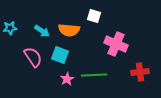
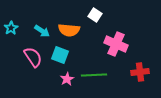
white square: moved 1 px right, 1 px up; rotated 16 degrees clockwise
cyan star: moved 1 px right; rotated 24 degrees counterclockwise
